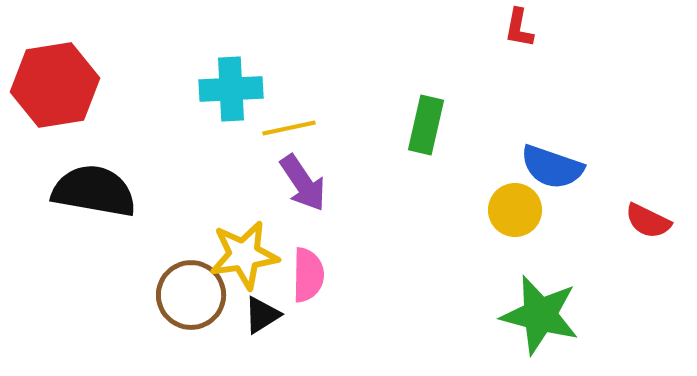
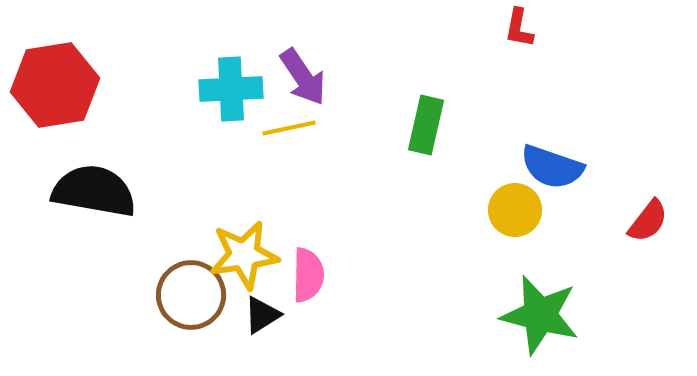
purple arrow: moved 106 px up
red semicircle: rotated 78 degrees counterclockwise
